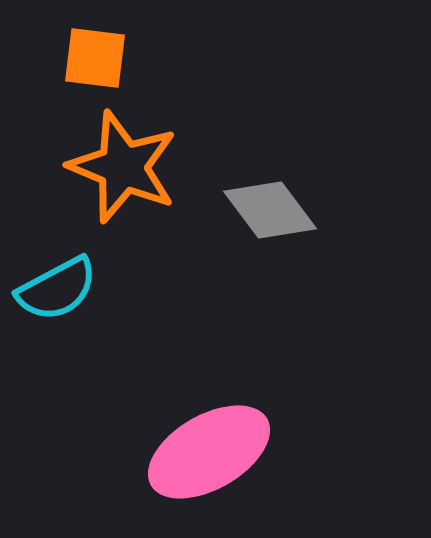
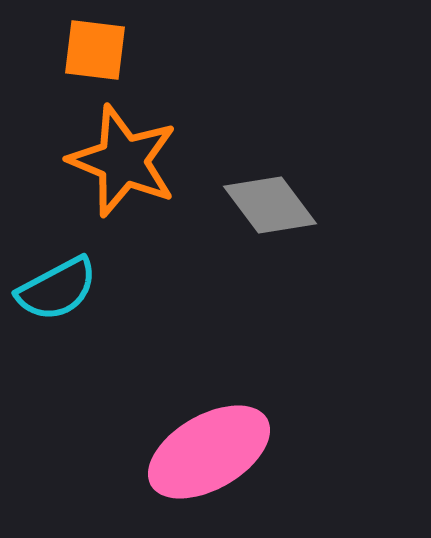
orange square: moved 8 px up
orange star: moved 6 px up
gray diamond: moved 5 px up
